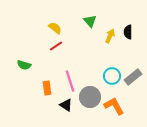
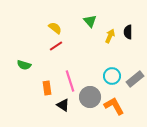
gray rectangle: moved 2 px right, 2 px down
black triangle: moved 3 px left
